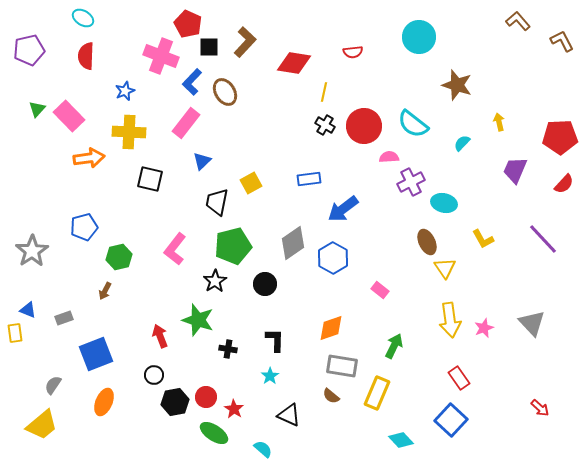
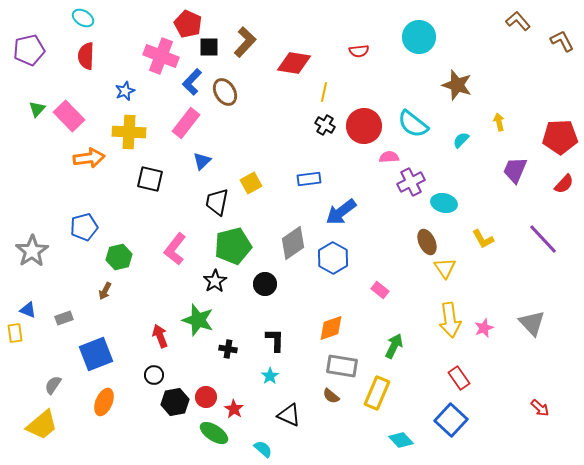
red semicircle at (353, 52): moved 6 px right, 1 px up
cyan semicircle at (462, 143): moved 1 px left, 3 px up
blue arrow at (343, 209): moved 2 px left, 3 px down
